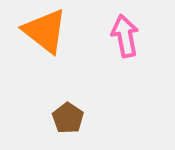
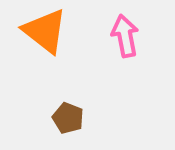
brown pentagon: rotated 12 degrees counterclockwise
